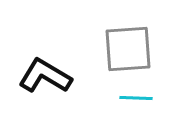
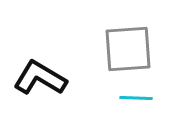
black L-shape: moved 5 px left, 2 px down
